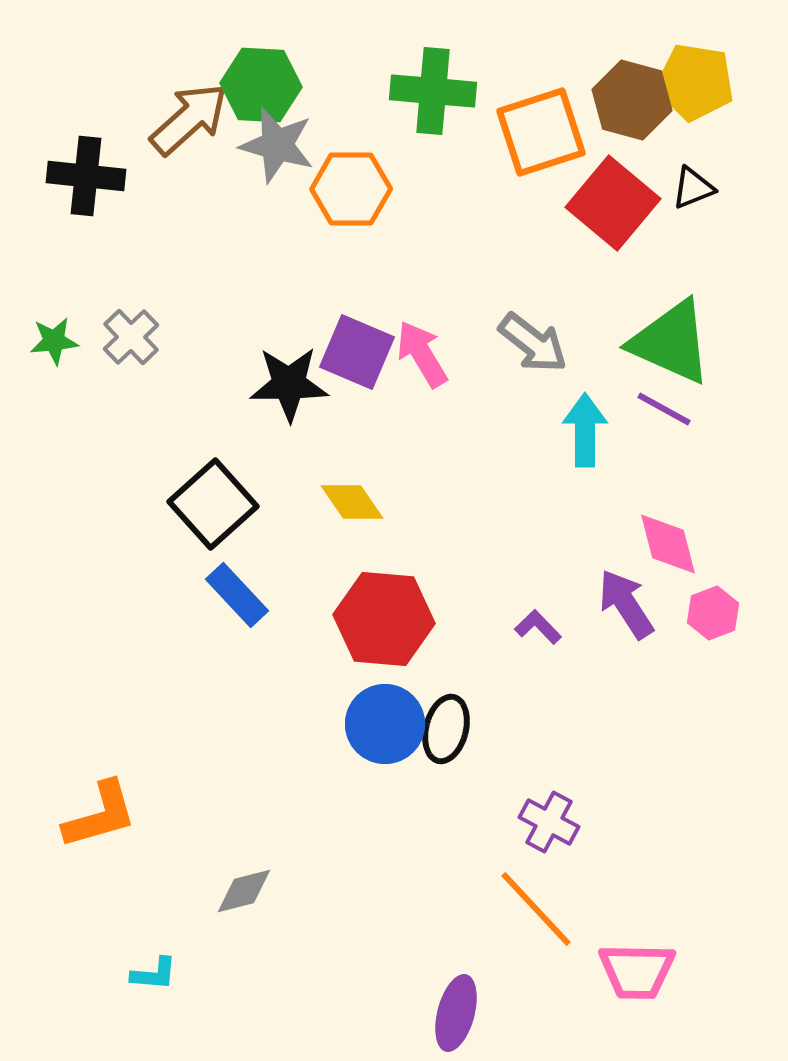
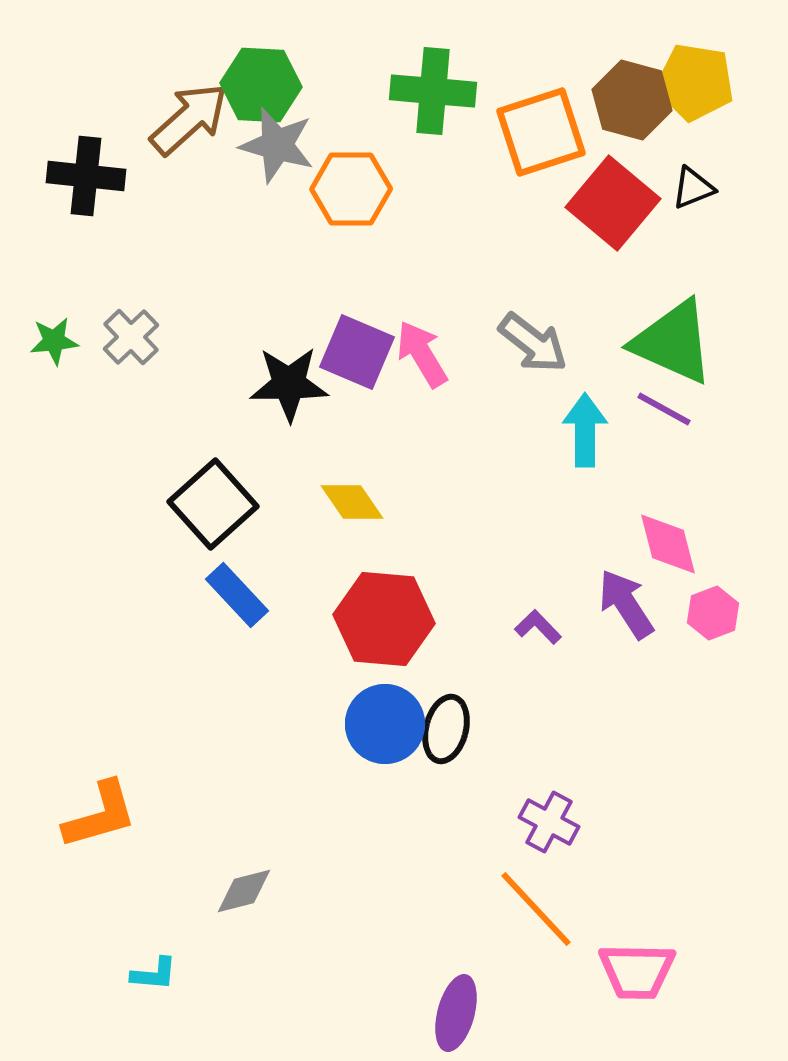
green triangle: moved 2 px right
